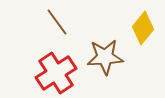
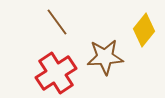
yellow diamond: moved 1 px right, 2 px down
